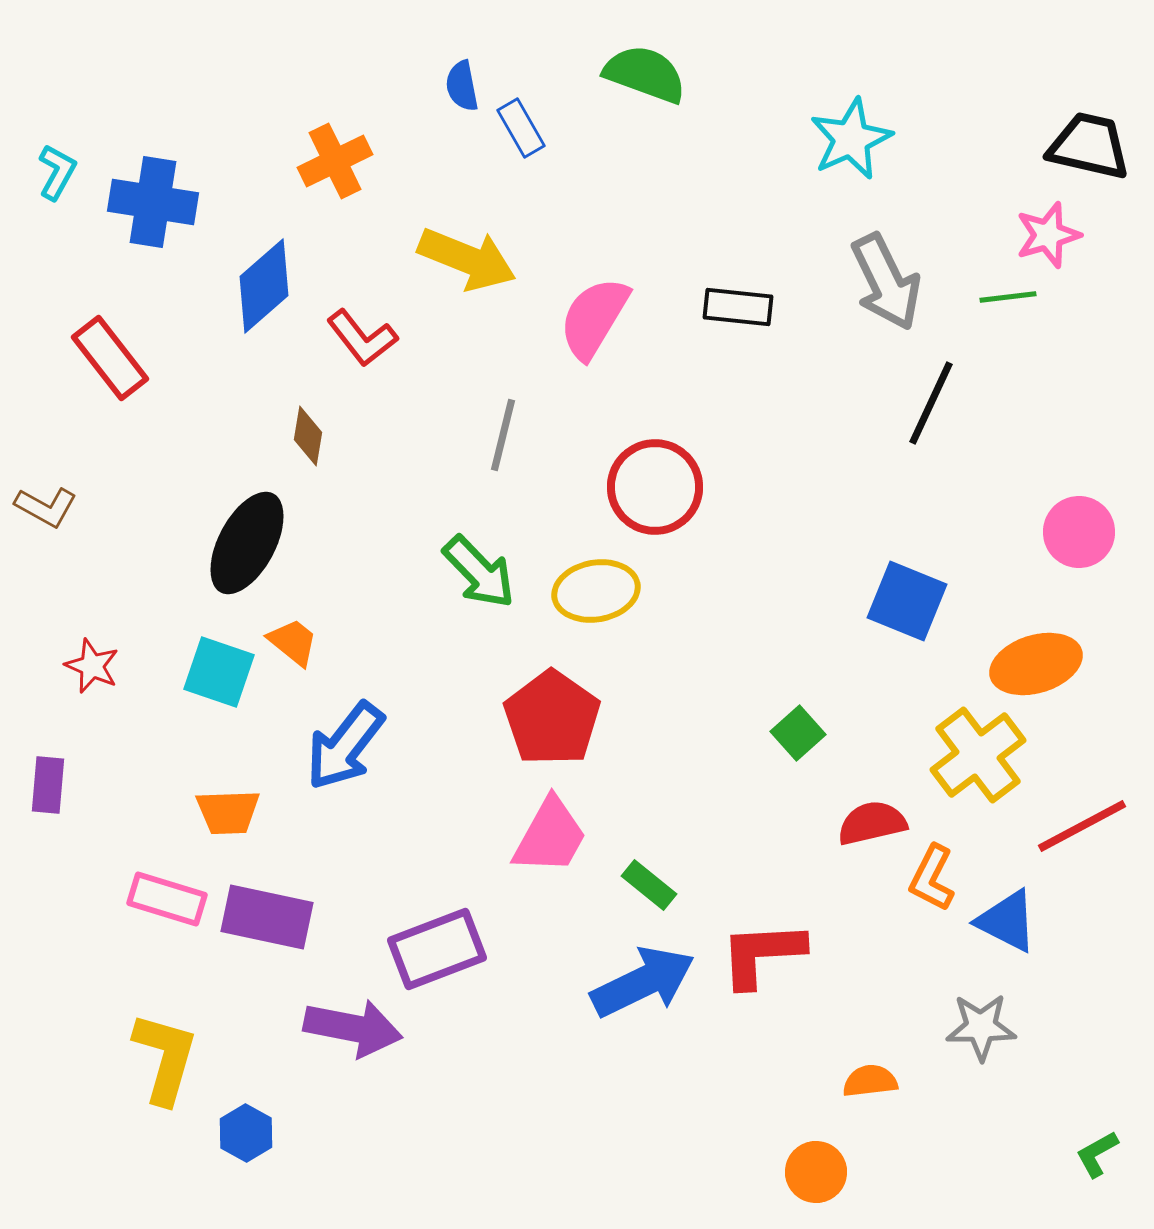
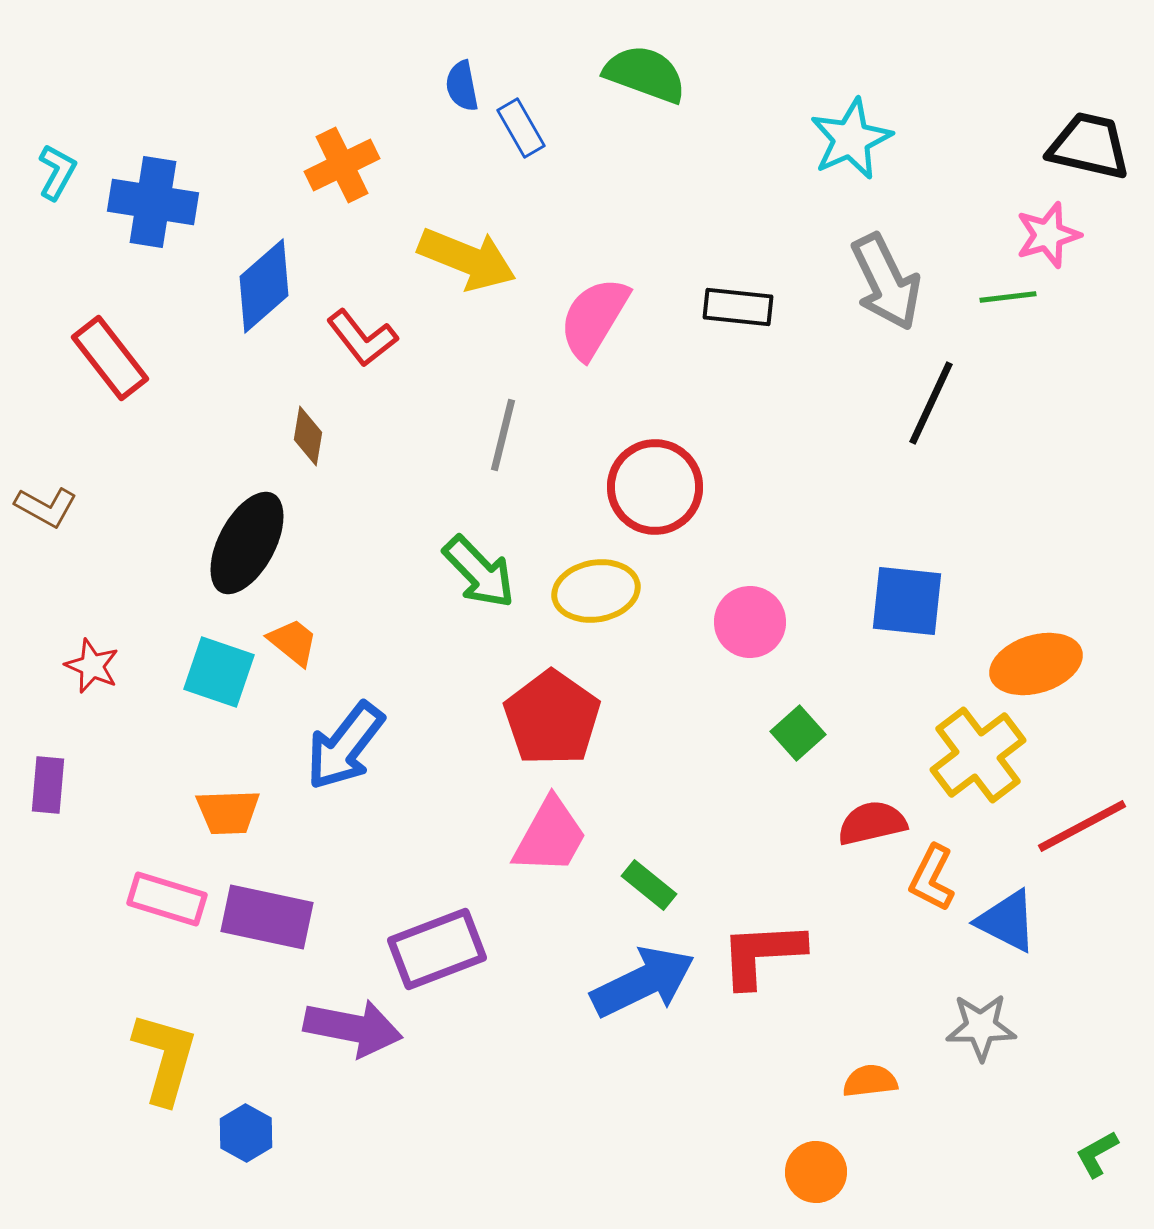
orange cross at (335, 161): moved 7 px right, 4 px down
pink circle at (1079, 532): moved 329 px left, 90 px down
blue square at (907, 601): rotated 16 degrees counterclockwise
